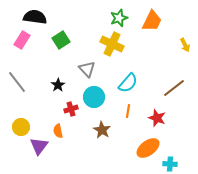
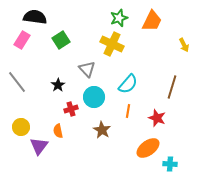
yellow arrow: moved 1 px left
cyan semicircle: moved 1 px down
brown line: moved 2 px left, 1 px up; rotated 35 degrees counterclockwise
